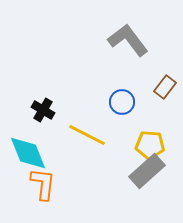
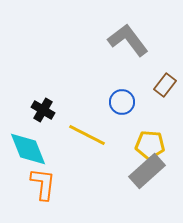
brown rectangle: moved 2 px up
cyan diamond: moved 4 px up
